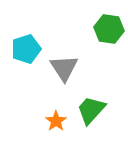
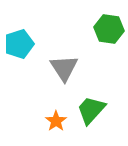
cyan pentagon: moved 7 px left, 5 px up
